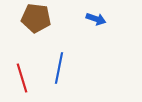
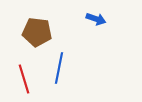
brown pentagon: moved 1 px right, 14 px down
red line: moved 2 px right, 1 px down
